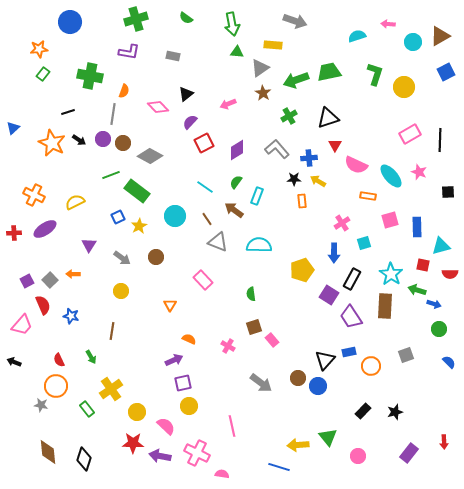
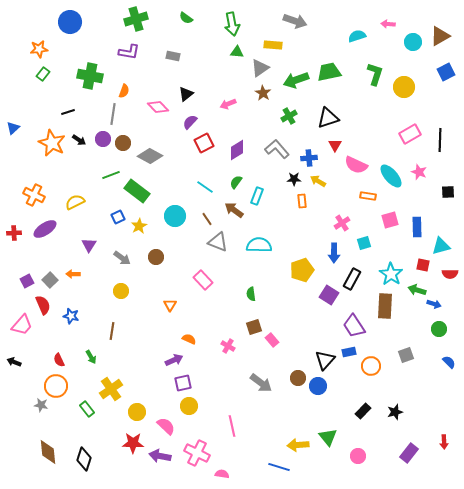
purple trapezoid at (351, 317): moved 3 px right, 9 px down
